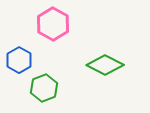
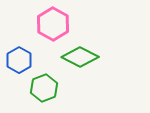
green diamond: moved 25 px left, 8 px up
